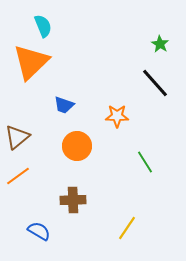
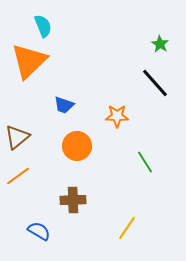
orange triangle: moved 2 px left, 1 px up
